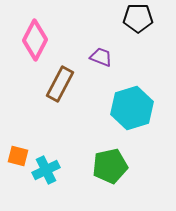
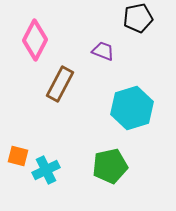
black pentagon: rotated 12 degrees counterclockwise
purple trapezoid: moved 2 px right, 6 px up
